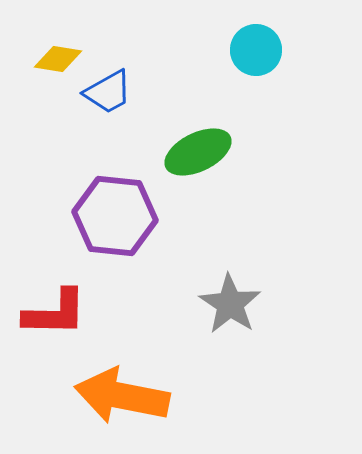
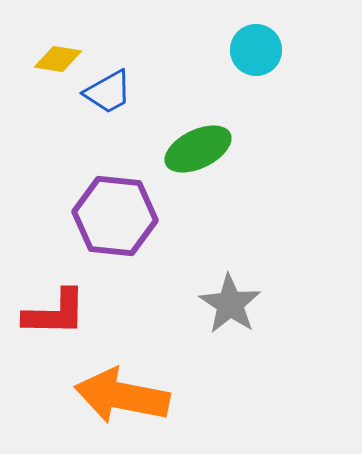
green ellipse: moved 3 px up
